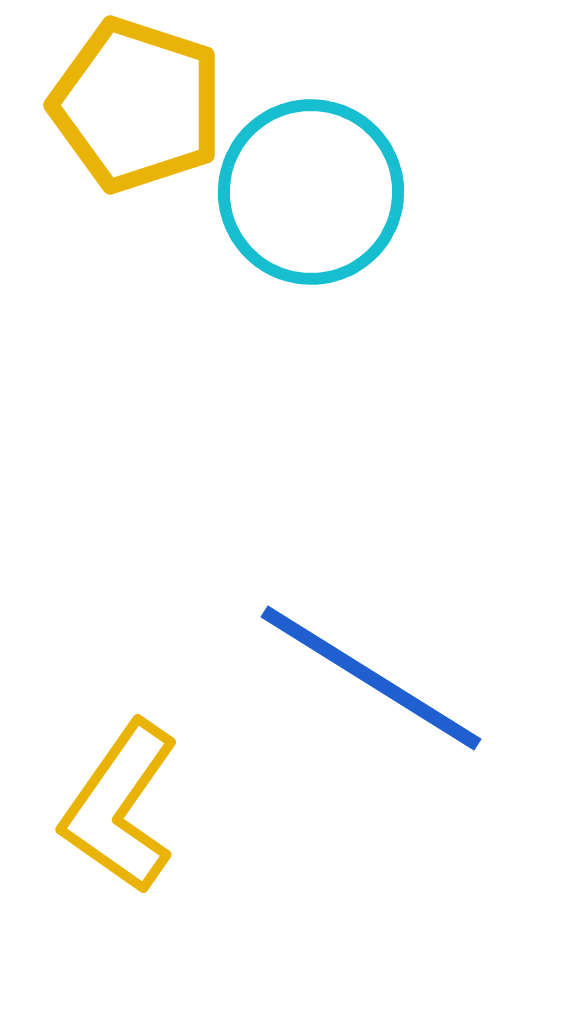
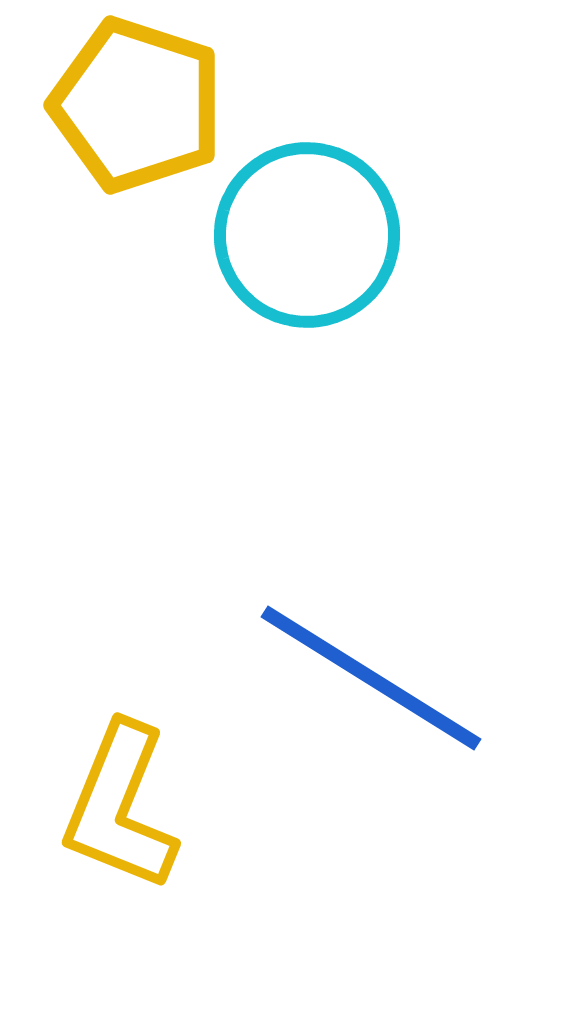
cyan circle: moved 4 px left, 43 px down
yellow L-shape: rotated 13 degrees counterclockwise
